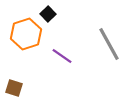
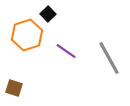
orange hexagon: moved 1 px right, 1 px down
gray line: moved 14 px down
purple line: moved 4 px right, 5 px up
